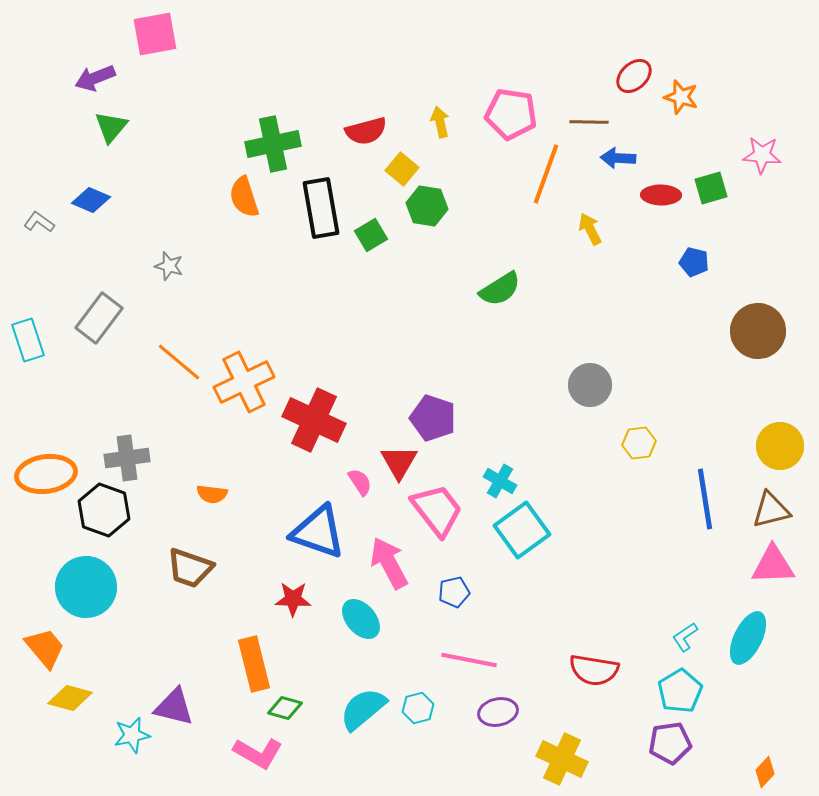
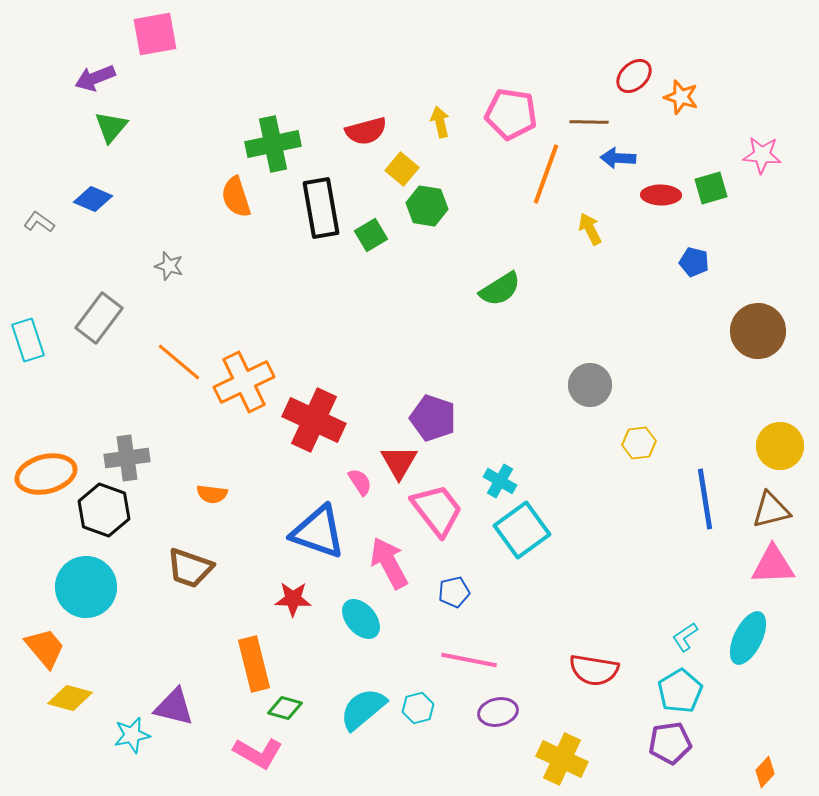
orange semicircle at (244, 197): moved 8 px left
blue diamond at (91, 200): moved 2 px right, 1 px up
orange ellipse at (46, 474): rotated 6 degrees counterclockwise
